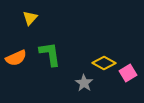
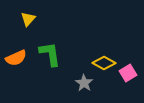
yellow triangle: moved 2 px left, 1 px down
